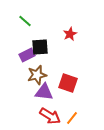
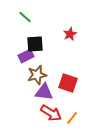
green line: moved 4 px up
black square: moved 5 px left, 3 px up
purple rectangle: moved 1 px left, 1 px down
red arrow: moved 1 px right, 3 px up
